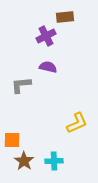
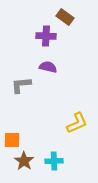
brown rectangle: rotated 42 degrees clockwise
purple cross: rotated 30 degrees clockwise
